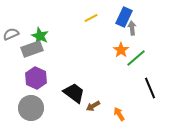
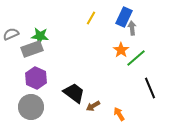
yellow line: rotated 32 degrees counterclockwise
green star: rotated 18 degrees counterclockwise
gray circle: moved 1 px up
